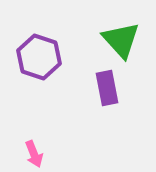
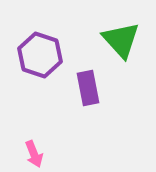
purple hexagon: moved 1 px right, 2 px up
purple rectangle: moved 19 px left
